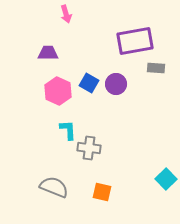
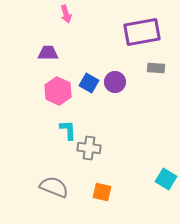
purple rectangle: moved 7 px right, 9 px up
purple circle: moved 1 px left, 2 px up
cyan square: rotated 15 degrees counterclockwise
